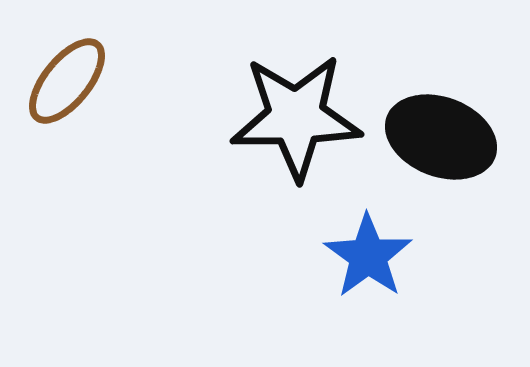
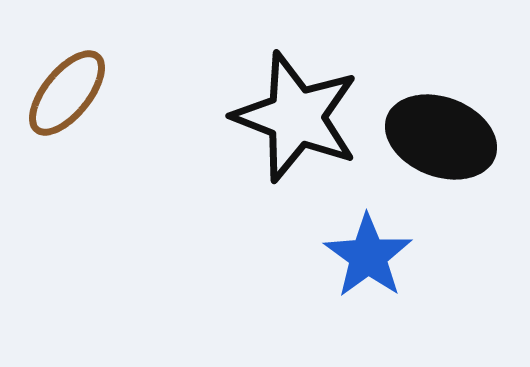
brown ellipse: moved 12 px down
black star: rotated 22 degrees clockwise
